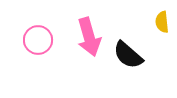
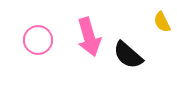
yellow semicircle: rotated 20 degrees counterclockwise
